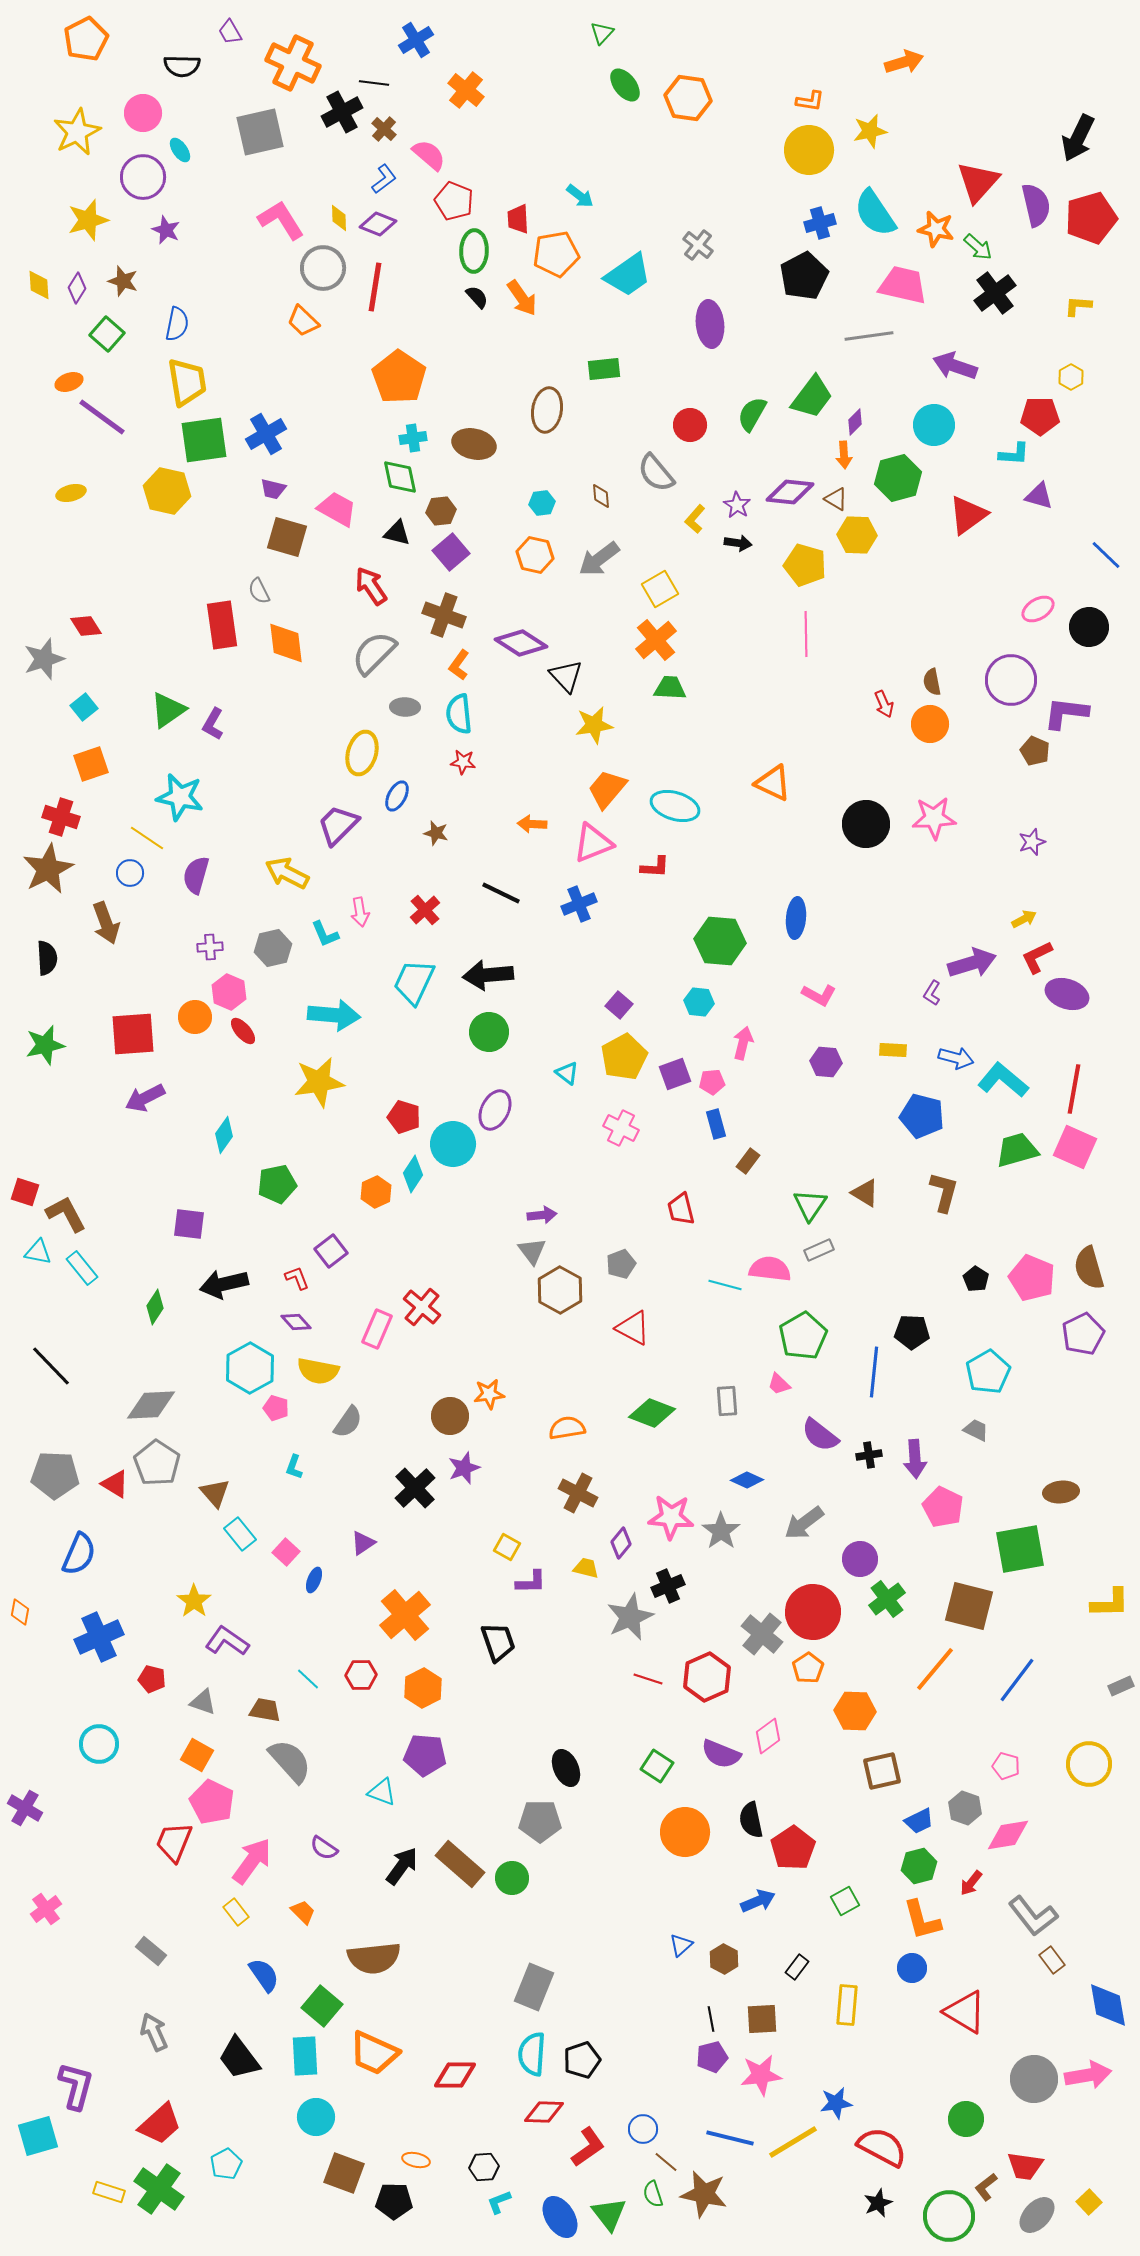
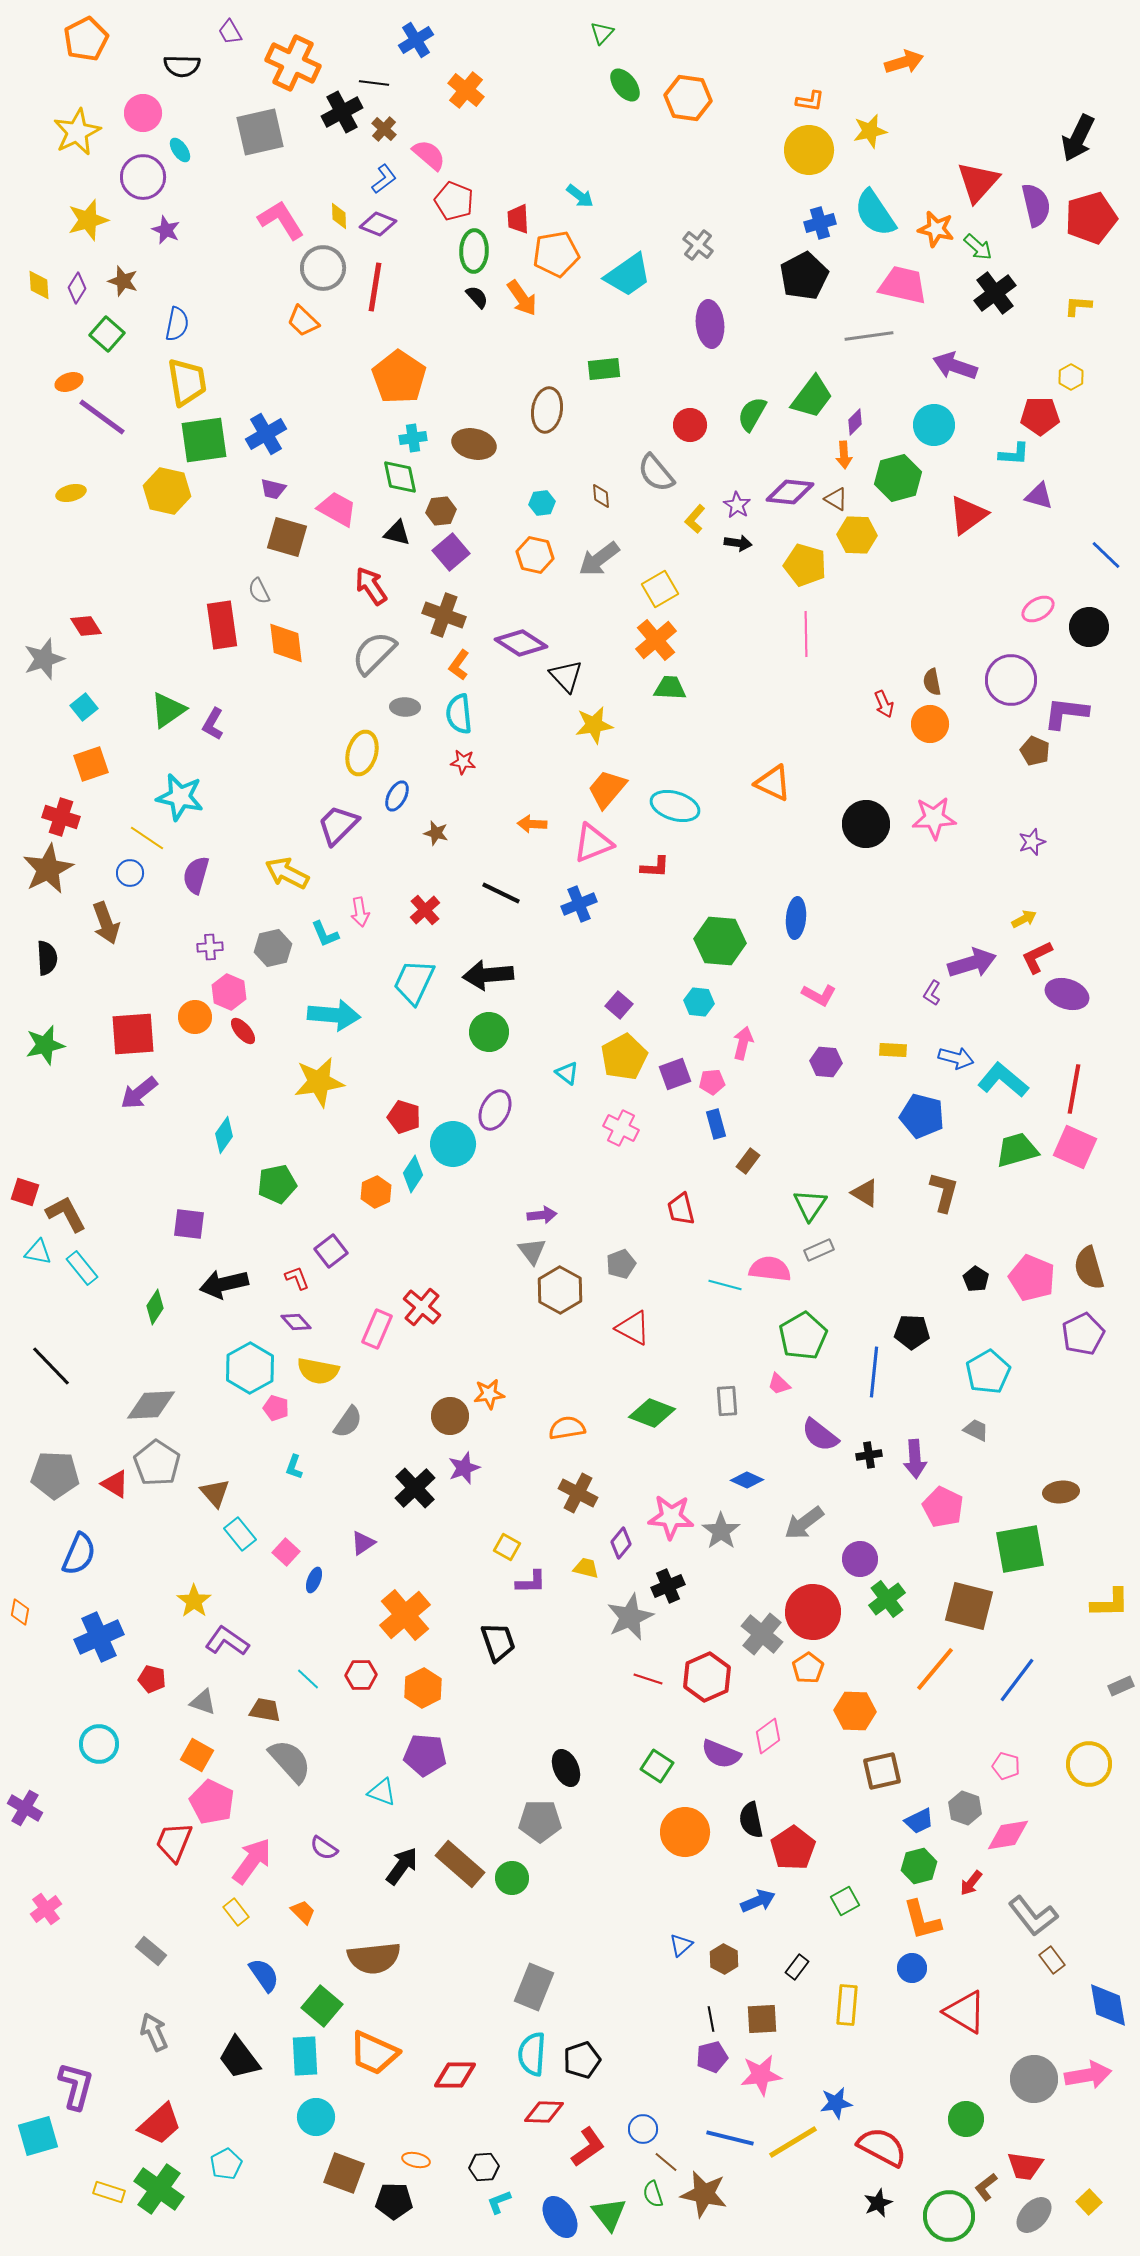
yellow diamond at (339, 218): moved 2 px up
purple arrow at (145, 1098): moved 6 px left, 5 px up; rotated 12 degrees counterclockwise
gray ellipse at (1037, 2215): moved 3 px left
